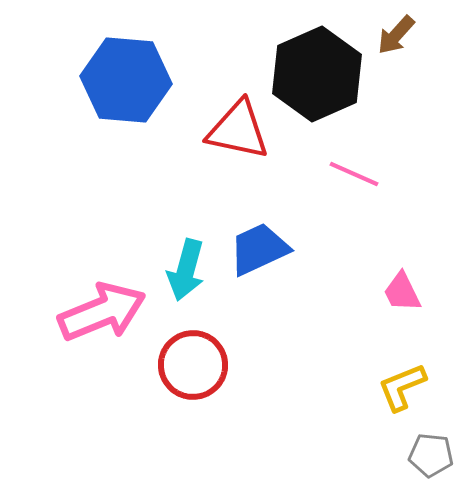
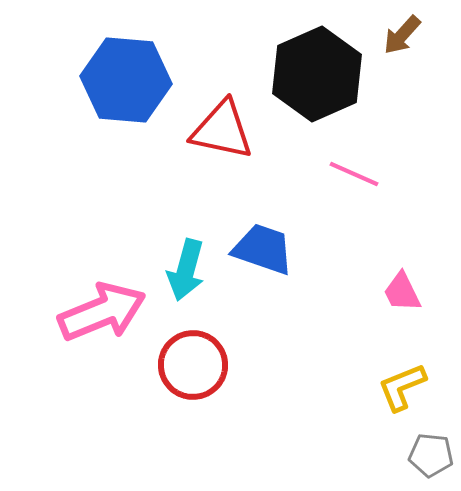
brown arrow: moved 6 px right
red triangle: moved 16 px left
blue trapezoid: moved 4 px right; rotated 44 degrees clockwise
